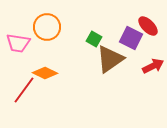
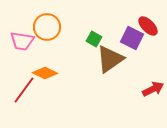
purple square: moved 1 px right
pink trapezoid: moved 4 px right, 2 px up
red arrow: moved 23 px down
